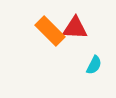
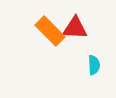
cyan semicircle: rotated 30 degrees counterclockwise
